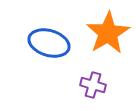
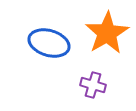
orange star: moved 1 px left
